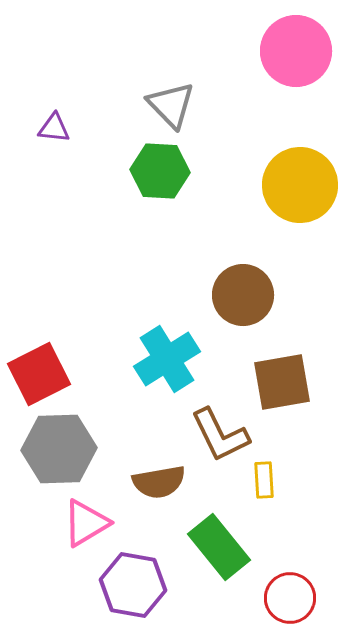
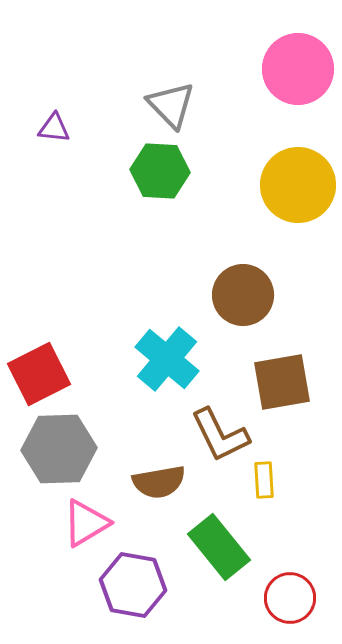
pink circle: moved 2 px right, 18 px down
yellow circle: moved 2 px left
cyan cross: rotated 18 degrees counterclockwise
